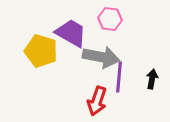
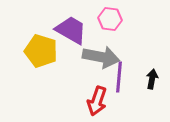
purple trapezoid: moved 3 px up
